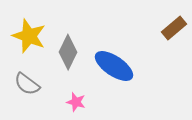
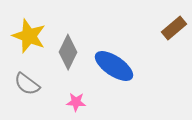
pink star: rotated 12 degrees counterclockwise
